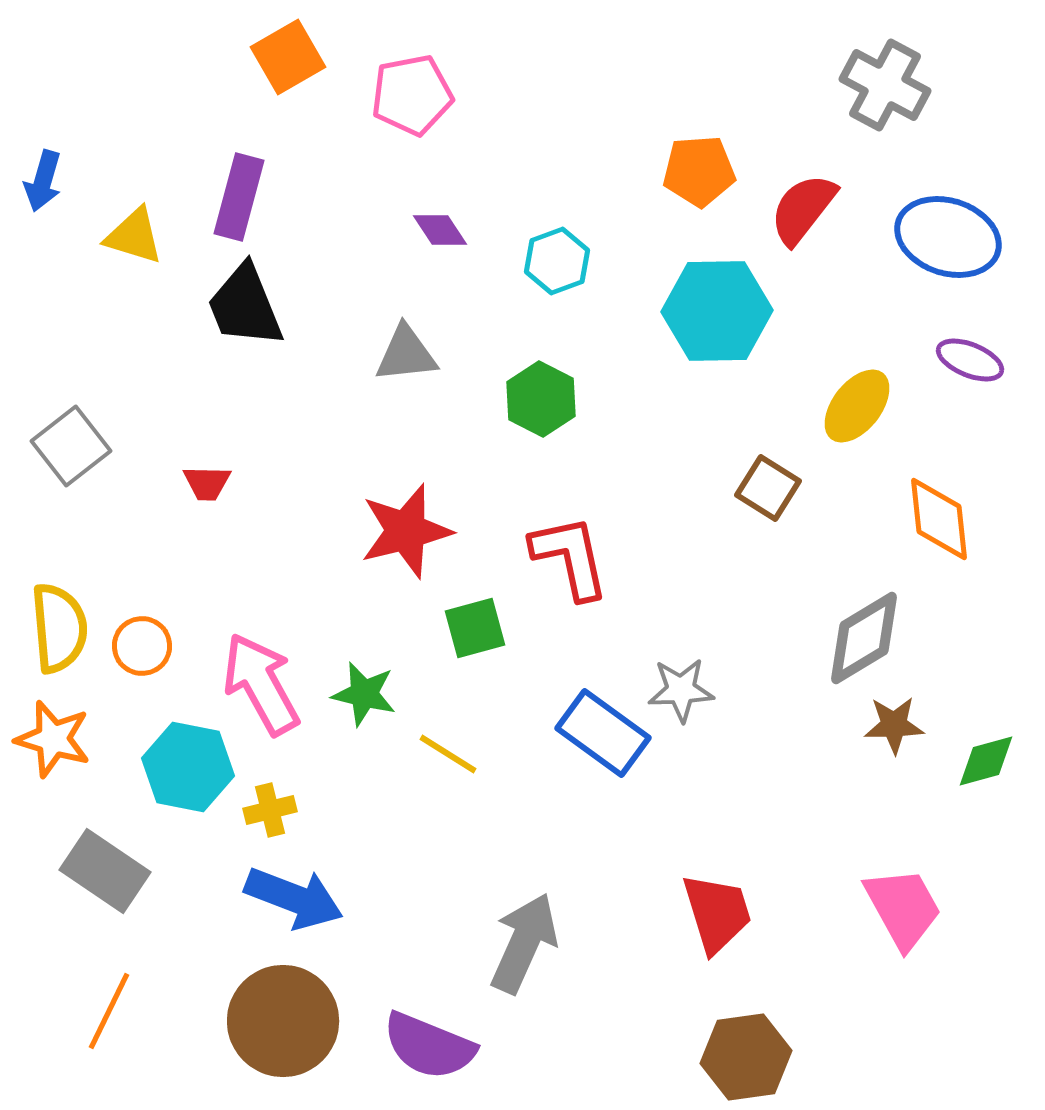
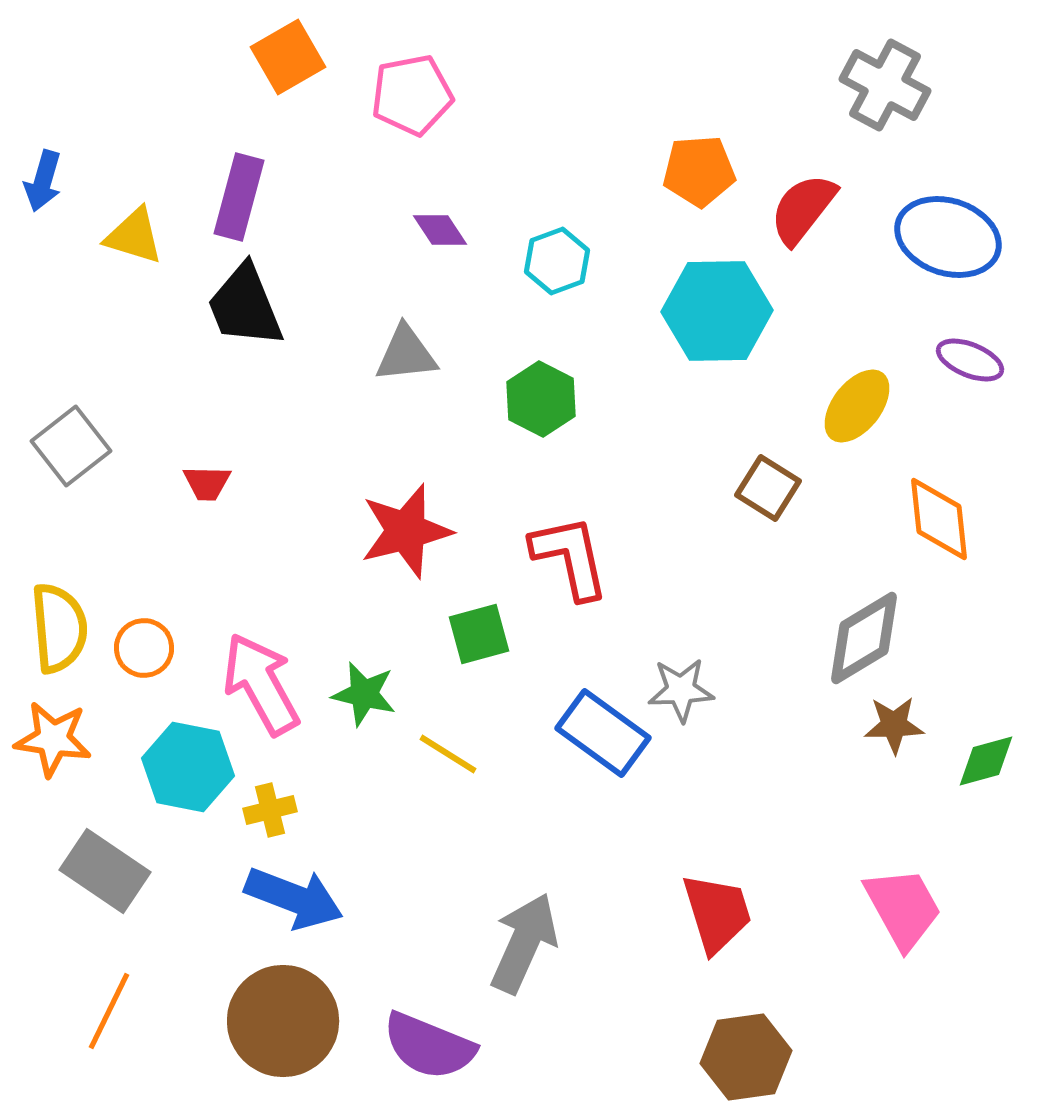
green square at (475, 628): moved 4 px right, 6 px down
orange circle at (142, 646): moved 2 px right, 2 px down
orange star at (53, 739): rotated 8 degrees counterclockwise
